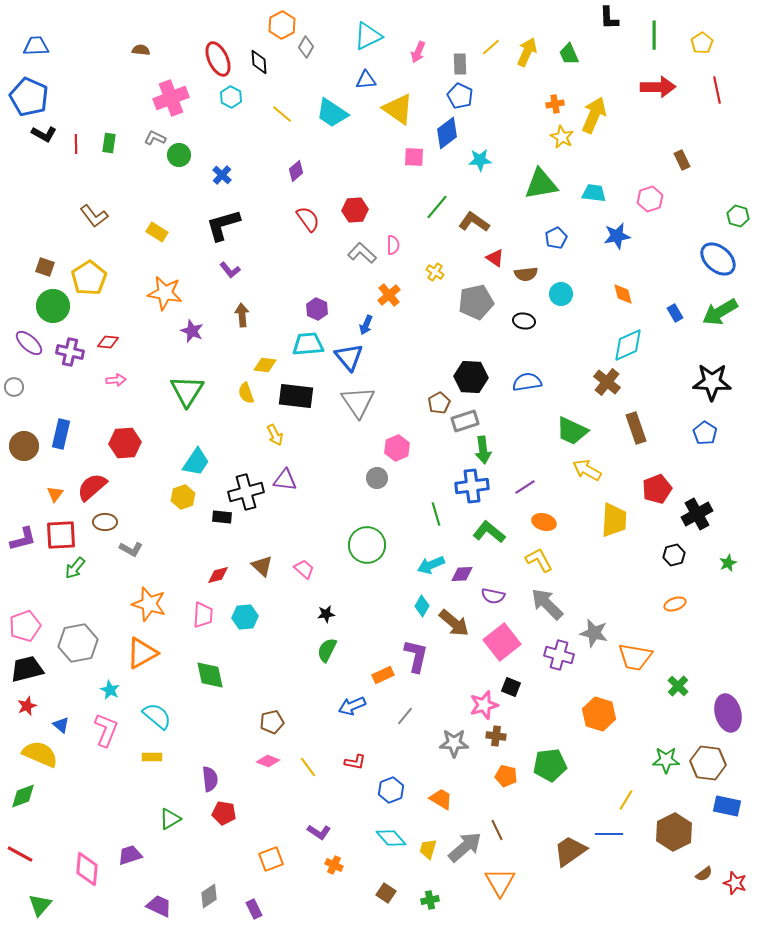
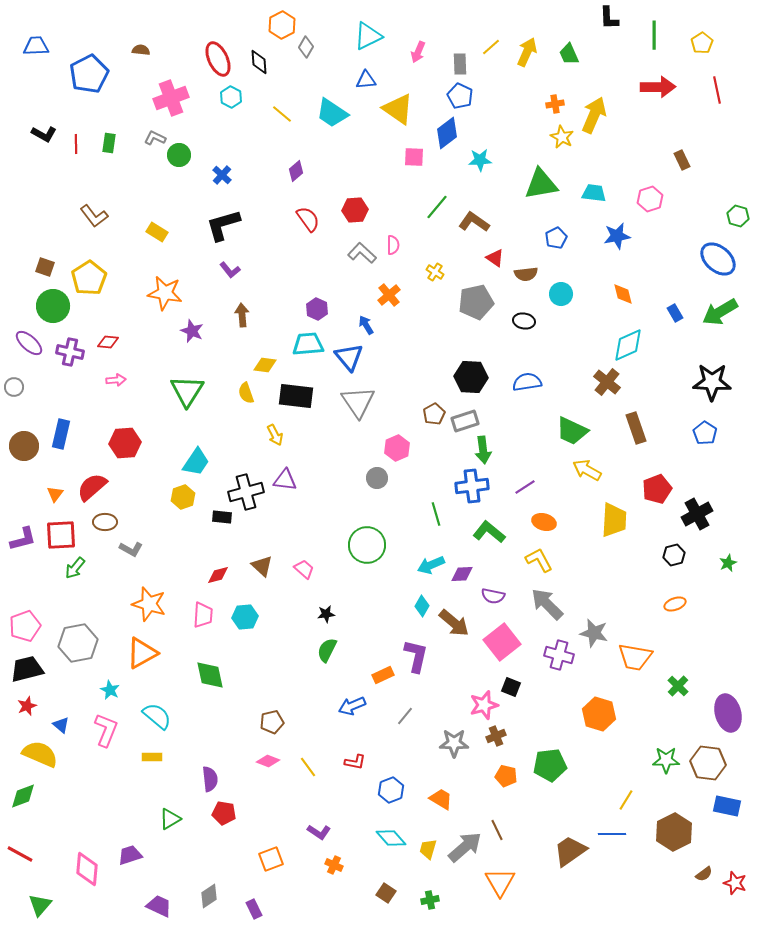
blue pentagon at (29, 97): moved 60 px right, 23 px up; rotated 21 degrees clockwise
blue arrow at (366, 325): rotated 126 degrees clockwise
brown pentagon at (439, 403): moved 5 px left, 11 px down
brown cross at (496, 736): rotated 30 degrees counterclockwise
blue line at (609, 834): moved 3 px right
